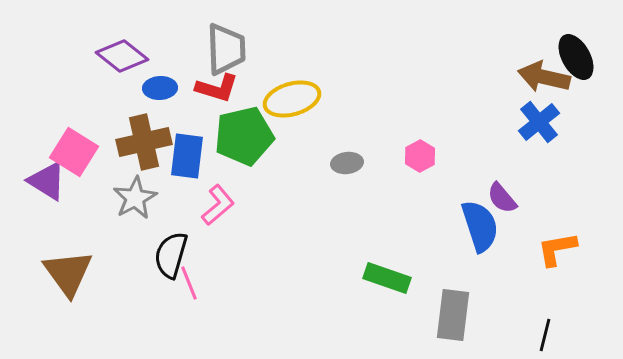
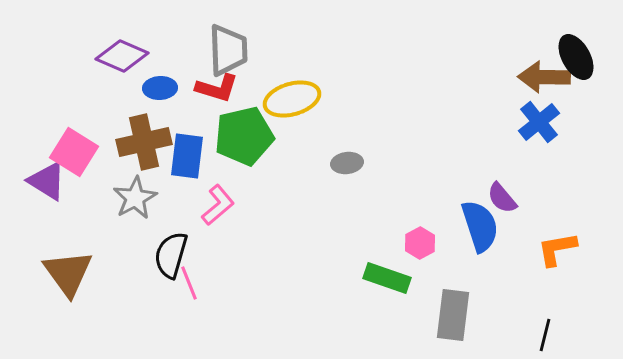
gray trapezoid: moved 2 px right, 1 px down
purple diamond: rotated 15 degrees counterclockwise
brown arrow: rotated 12 degrees counterclockwise
pink hexagon: moved 87 px down
